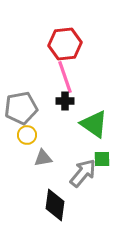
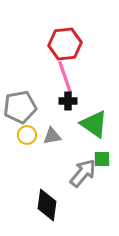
black cross: moved 3 px right
gray pentagon: moved 1 px left, 1 px up
gray triangle: moved 9 px right, 22 px up
black diamond: moved 8 px left
